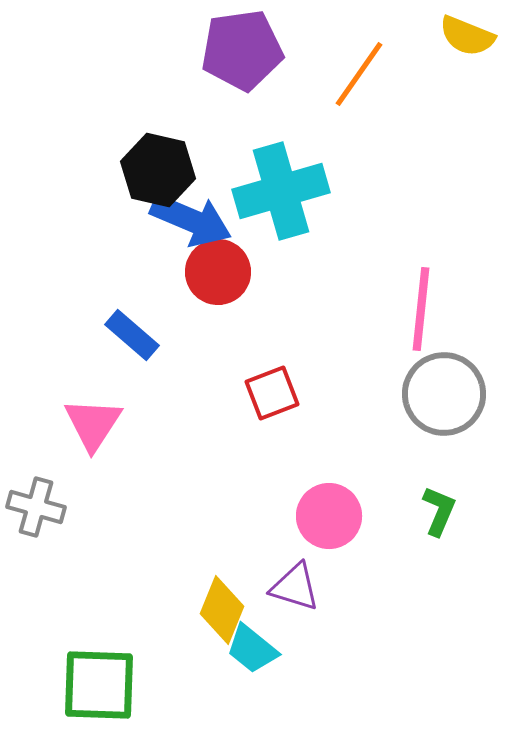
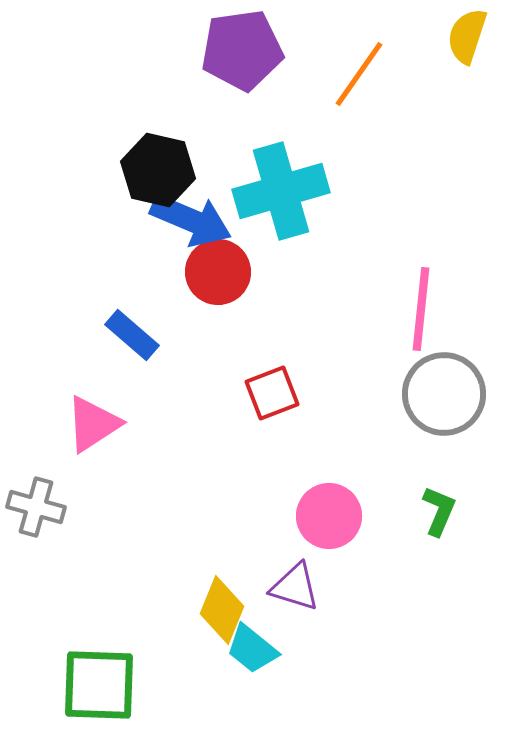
yellow semicircle: rotated 86 degrees clockwise
pink triangle: rotated 24 degrees clockwise
